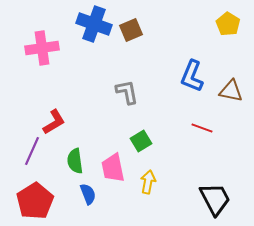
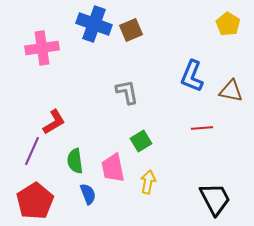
red line: rotated 25 degrees counterclockwise
